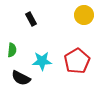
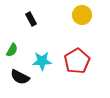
yellow circle: moved 2 px left
green semicircle: rotated 24 degrees clockwise
black semicircle: moved 1 px left, 1 px up
